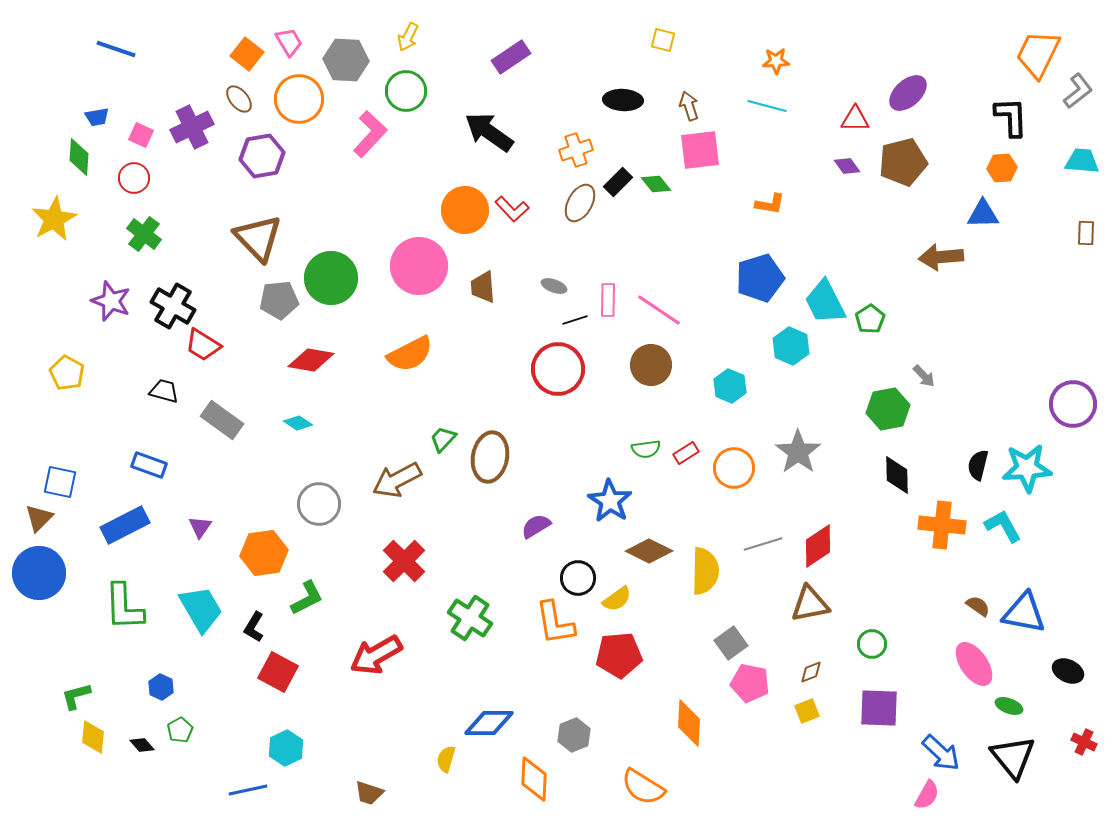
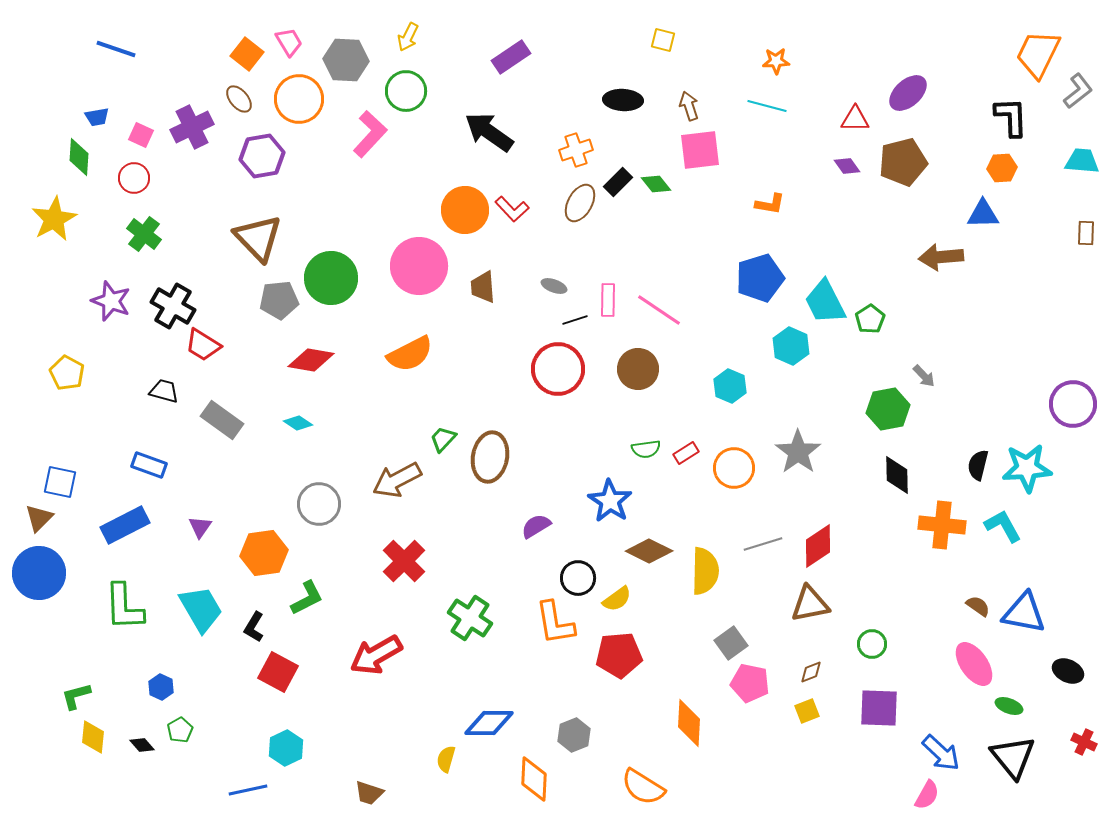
brown circle at (651, 365): moved 13 px left, 4 px down
